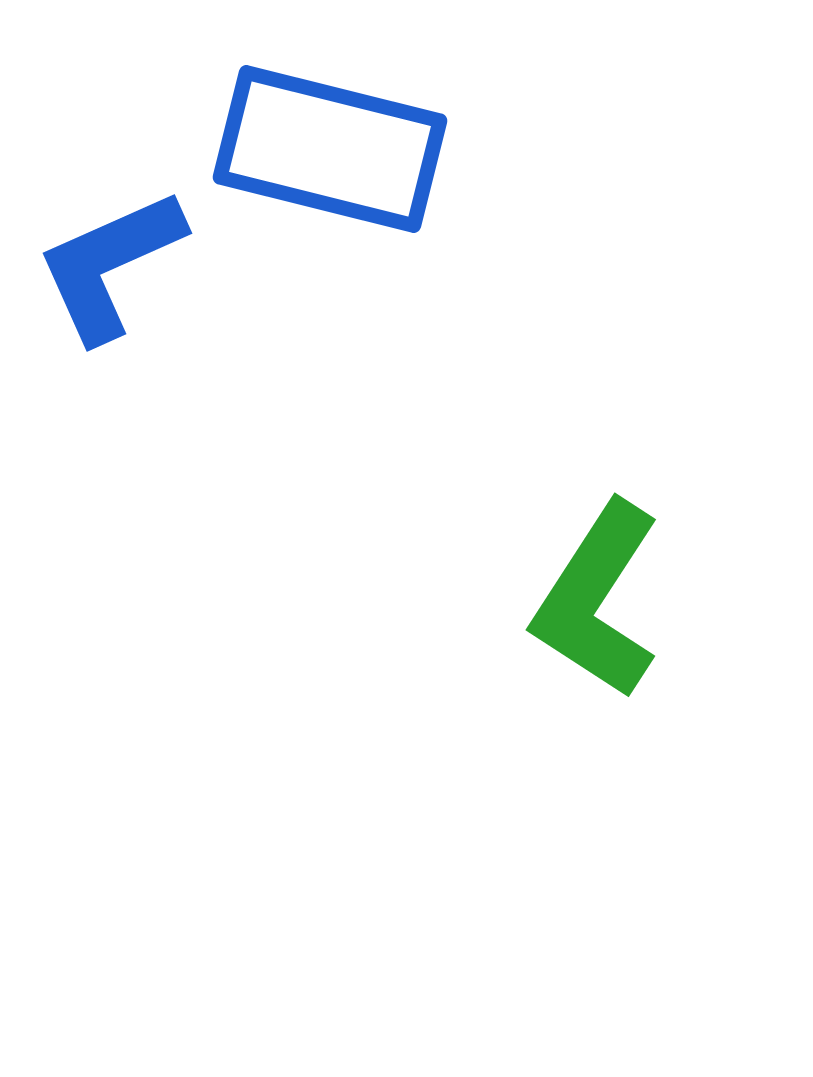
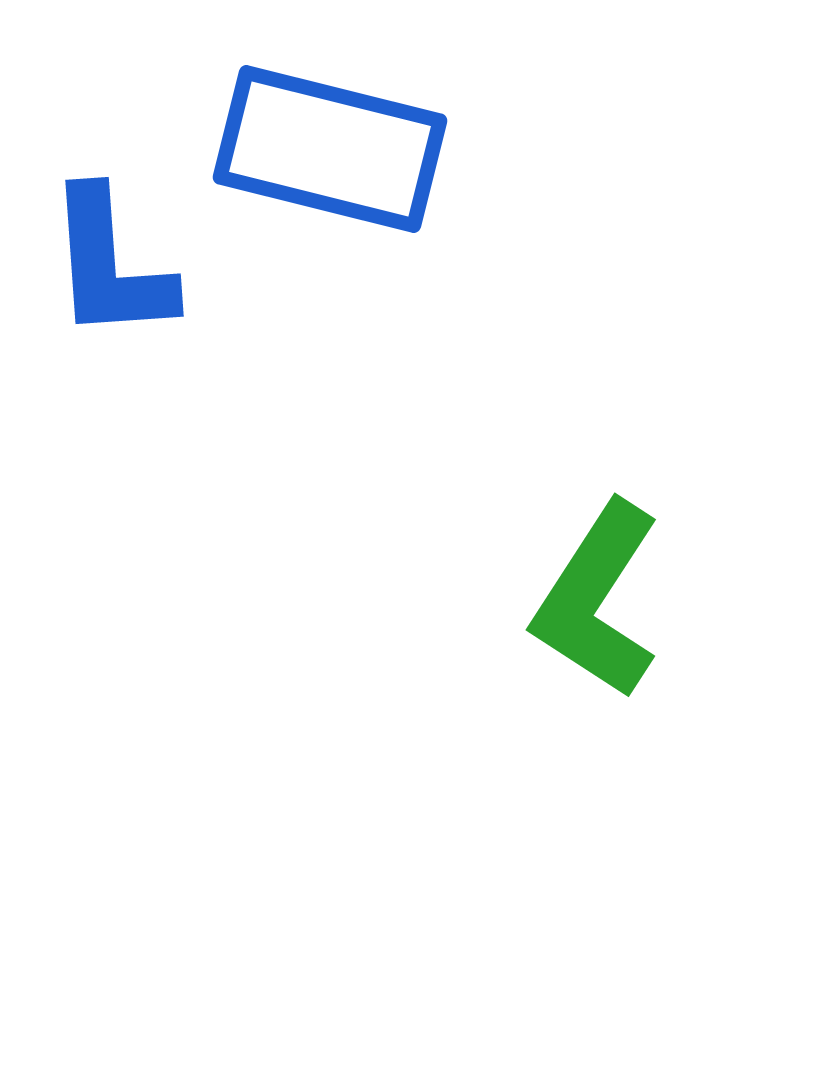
blue L-shape: rotated 70 degrees counterclockwise
